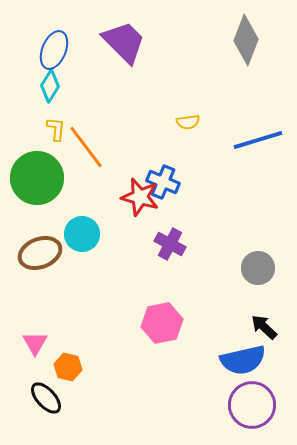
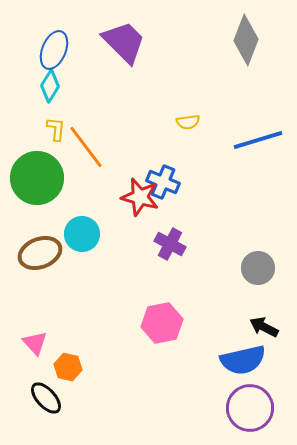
black arrow: rotated 16 degrees counterclockwise
pink triangle: rotated 12 degrees counterclockwise
purple circle: moved 2 px left, 3 px down
